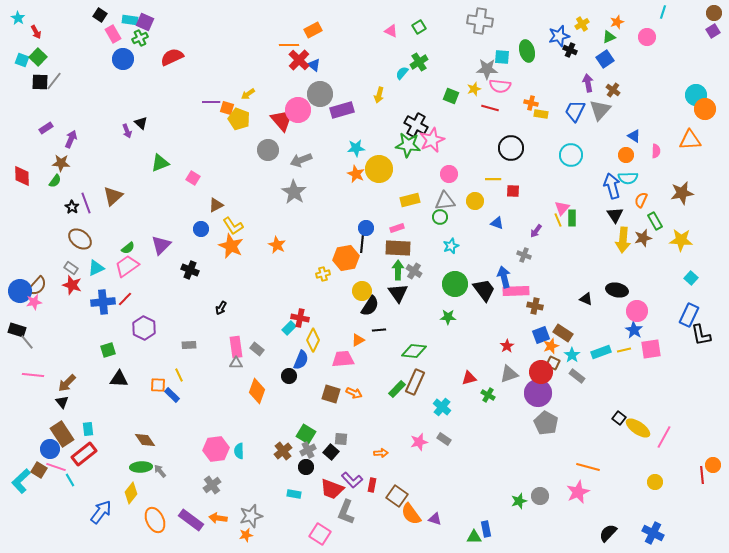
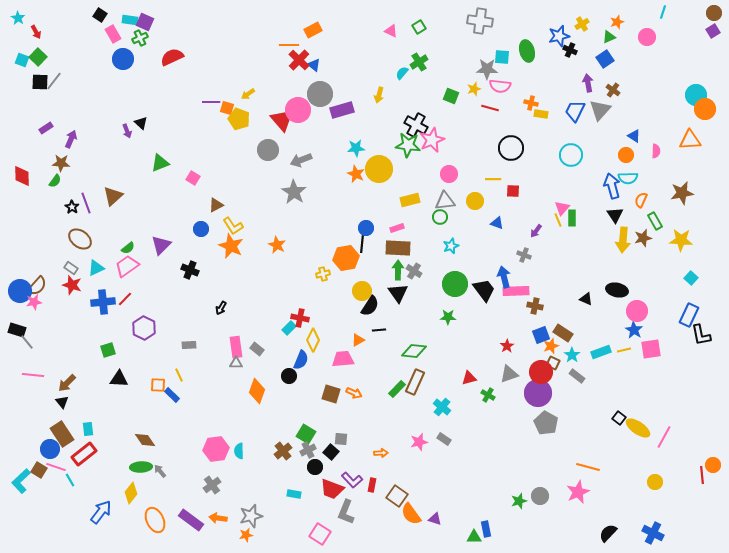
black circle at (306, 467): moved 9 px right
